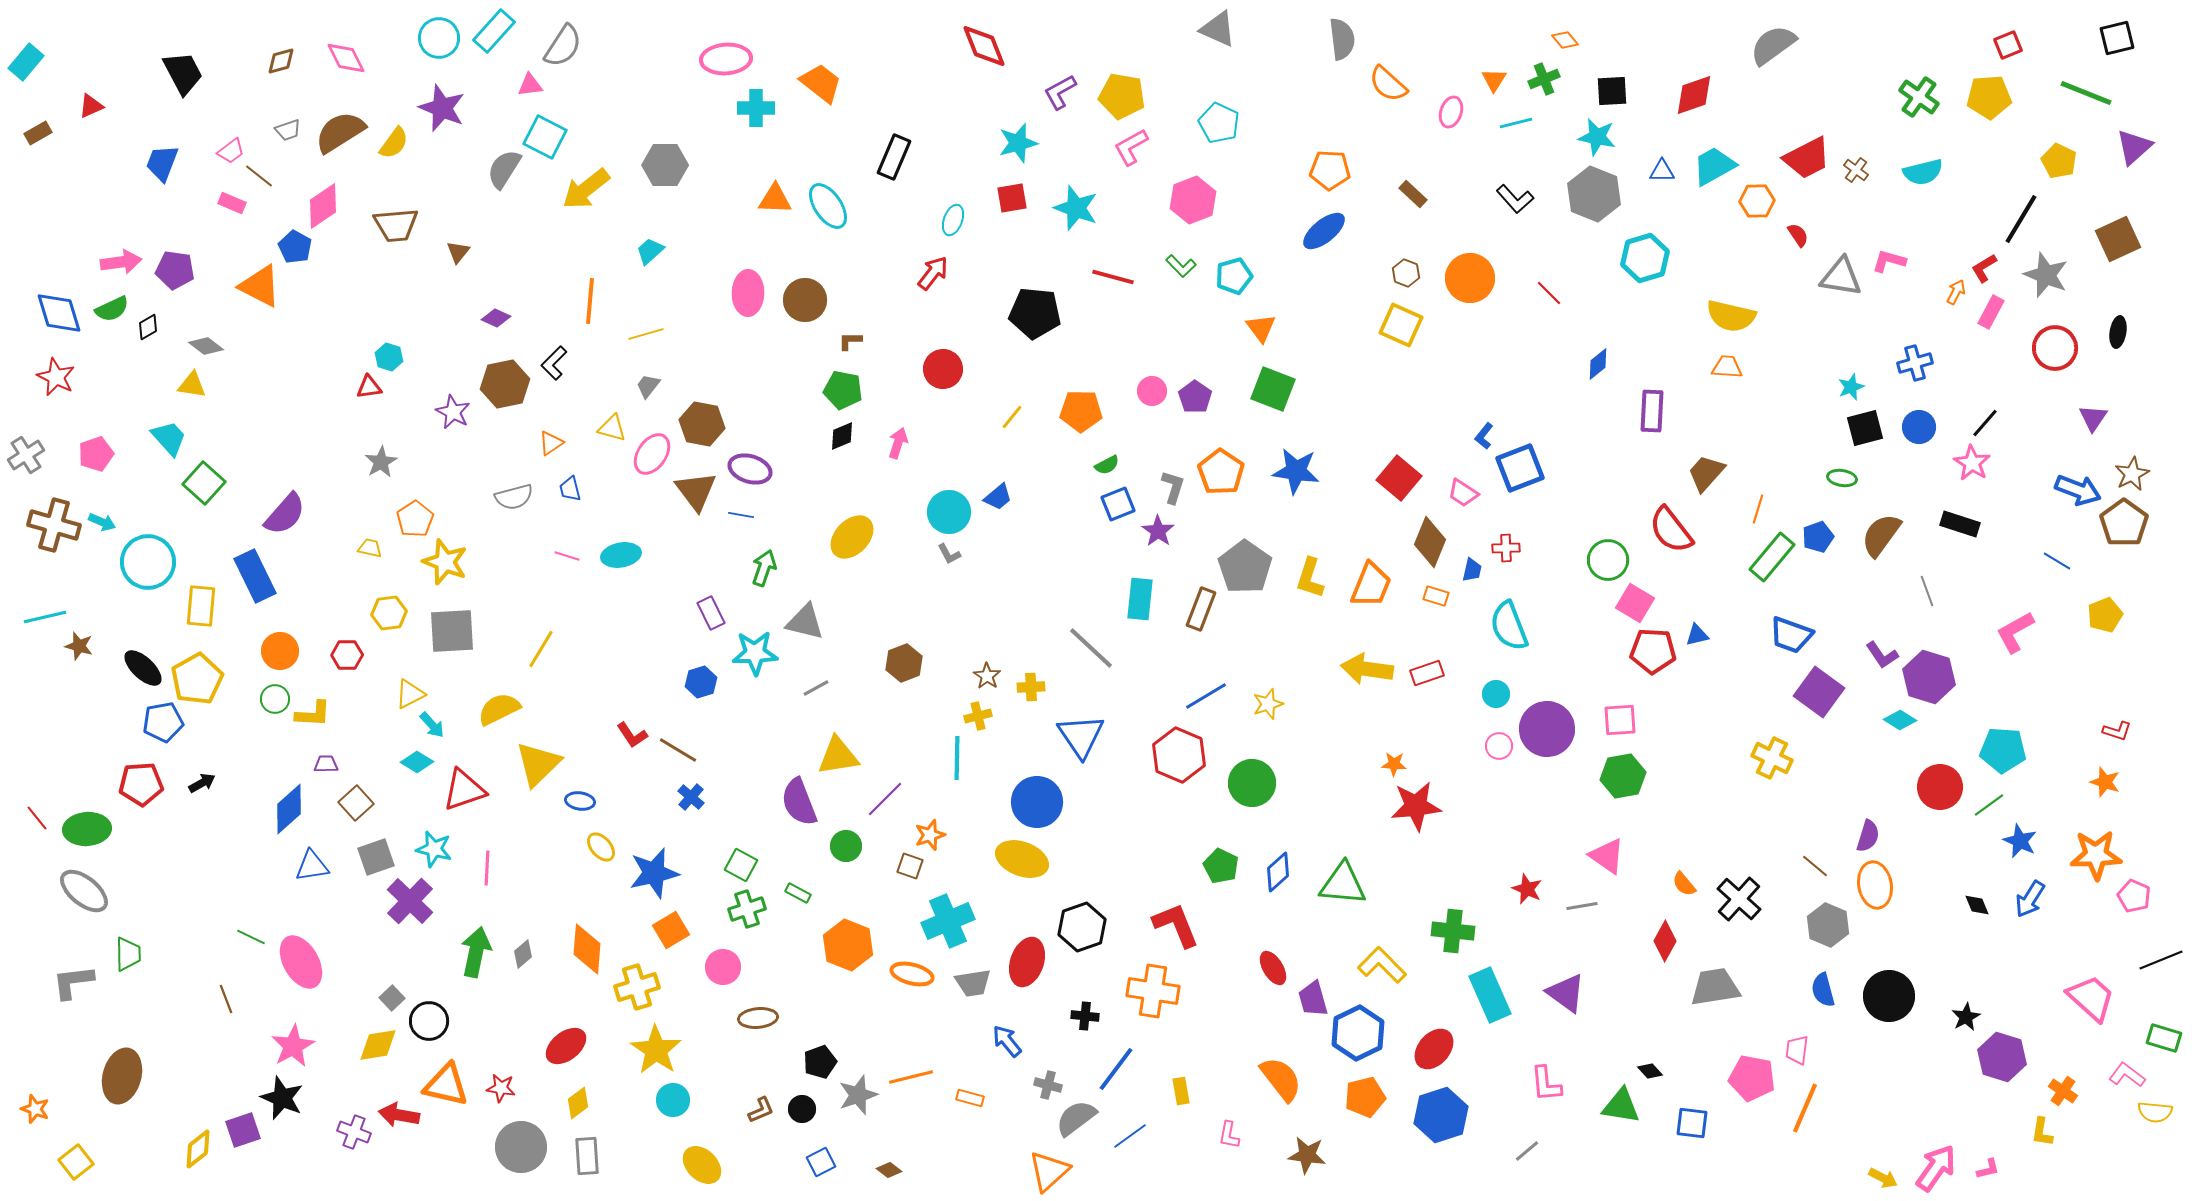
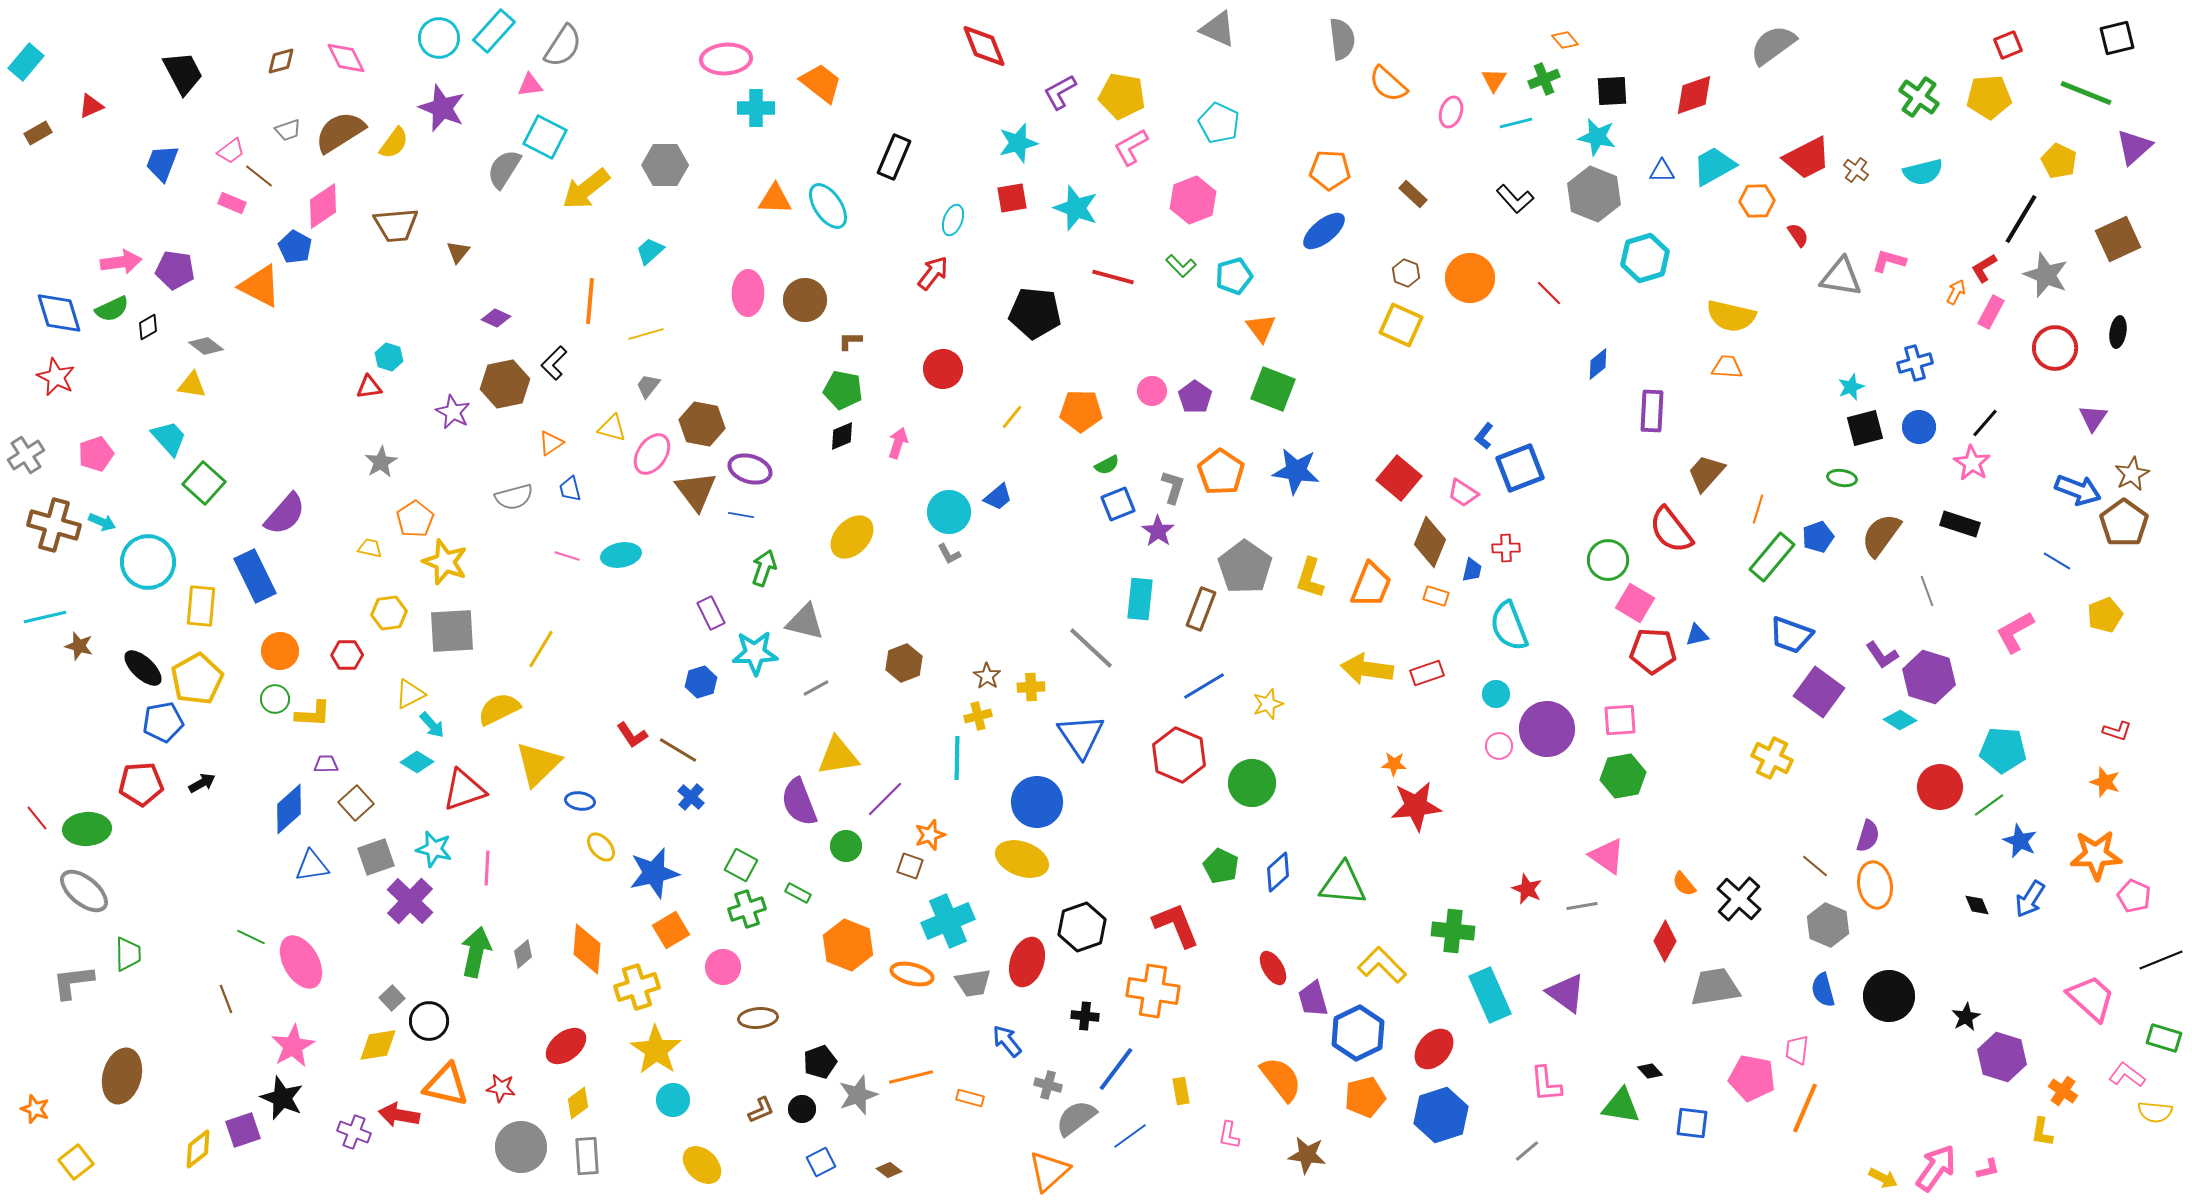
blue line at (1206, 696): moved 2 px left, 10 px up
